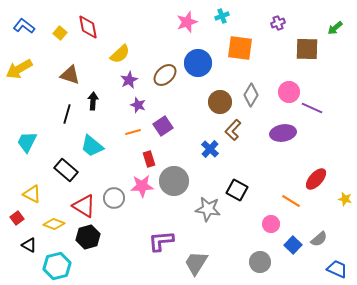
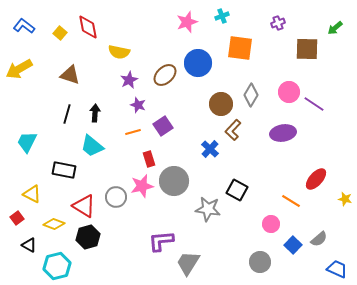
yellow semicircle at (120, 54): moved 1 px left, 2 px up; rotated 55 degrees clockwise
black arrow at (93, 101): moved 2 px right, 12 px down
brown circle at (220, 102): moved 1 px right, 2 px down
purple line at (312, 108): moved 2 px right, 4 px up; rotated 10 degrees clockwise
black rectangle at (66, 170): moved 2 px left; rotated 30 degrees counterclockwise
pink star at (142, 186): rotated 10 degrees counterclockwise
gray circle at (114, 198): moved 2 px right, 1 px up
gray trapezoid at (196, 263): moved 8 px left
